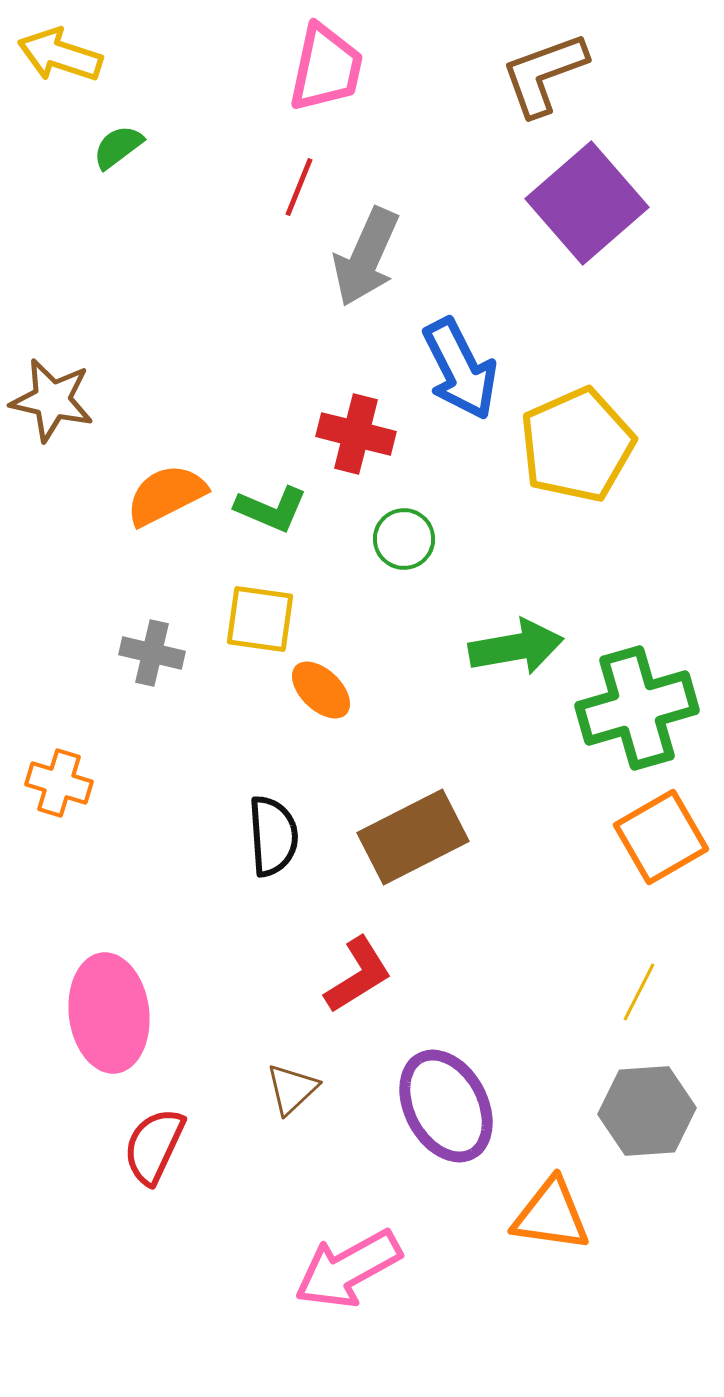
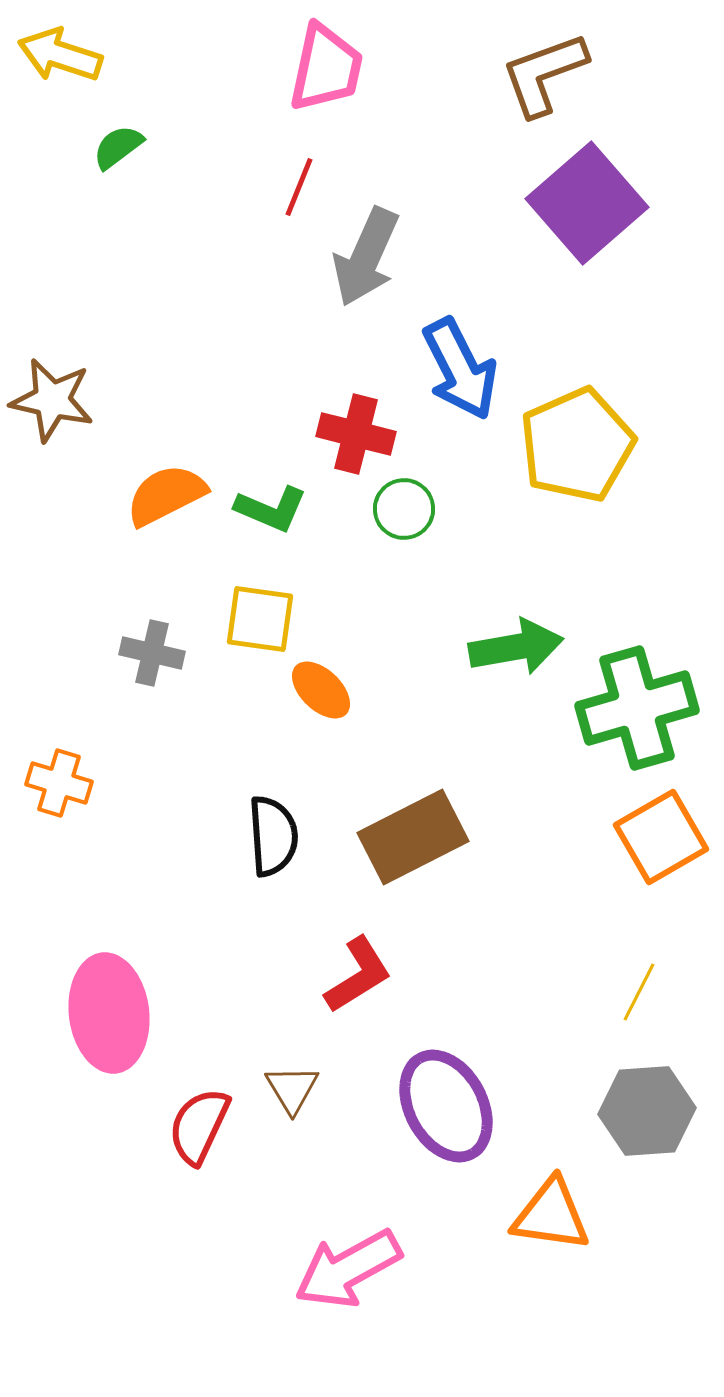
green circle: moved 30 px up
brown triangle: rotated 18 degrees counterclockwise
red semicircle: moved 45 px right, 20 px up
